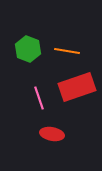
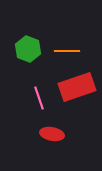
orange line: rotated 10 degrees counterclockwise
